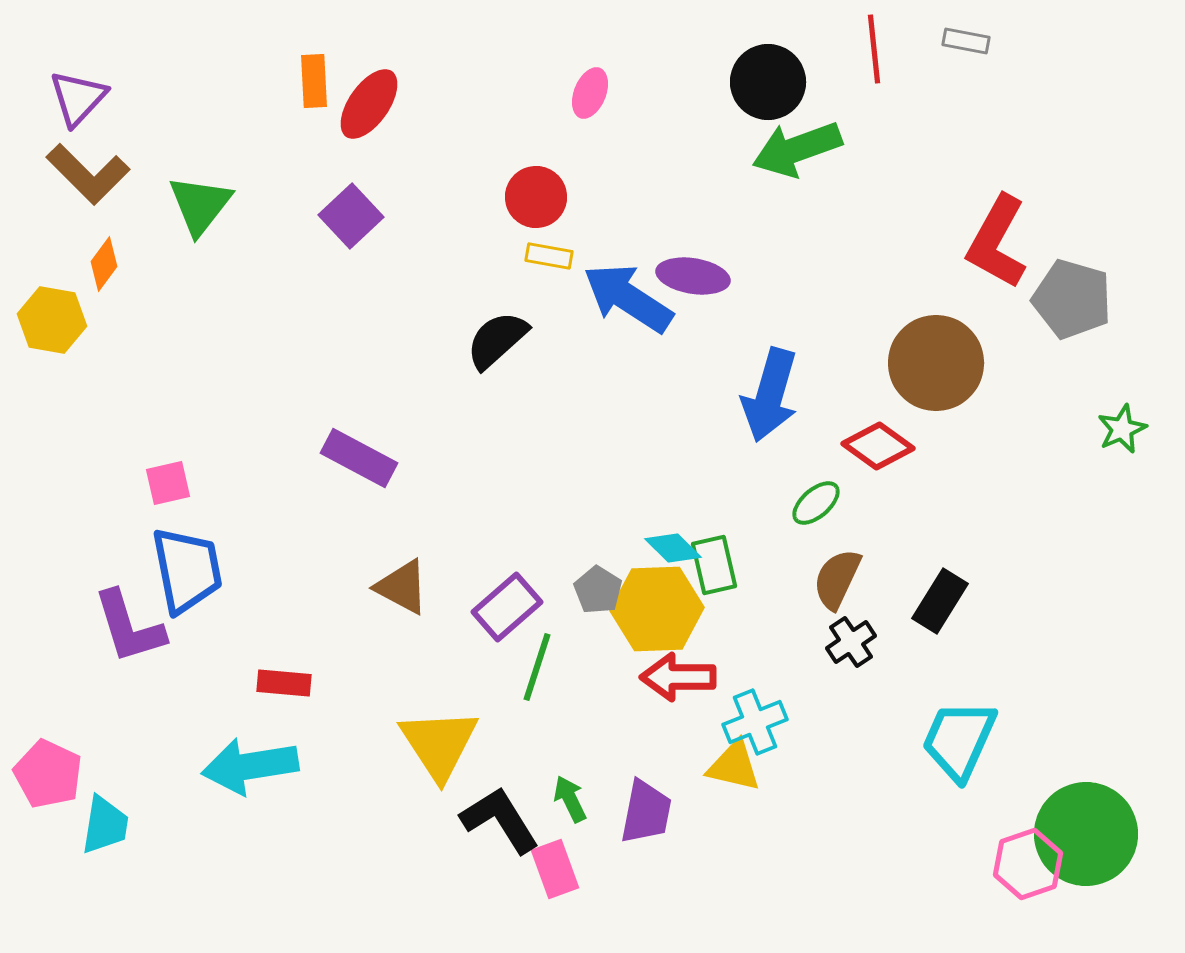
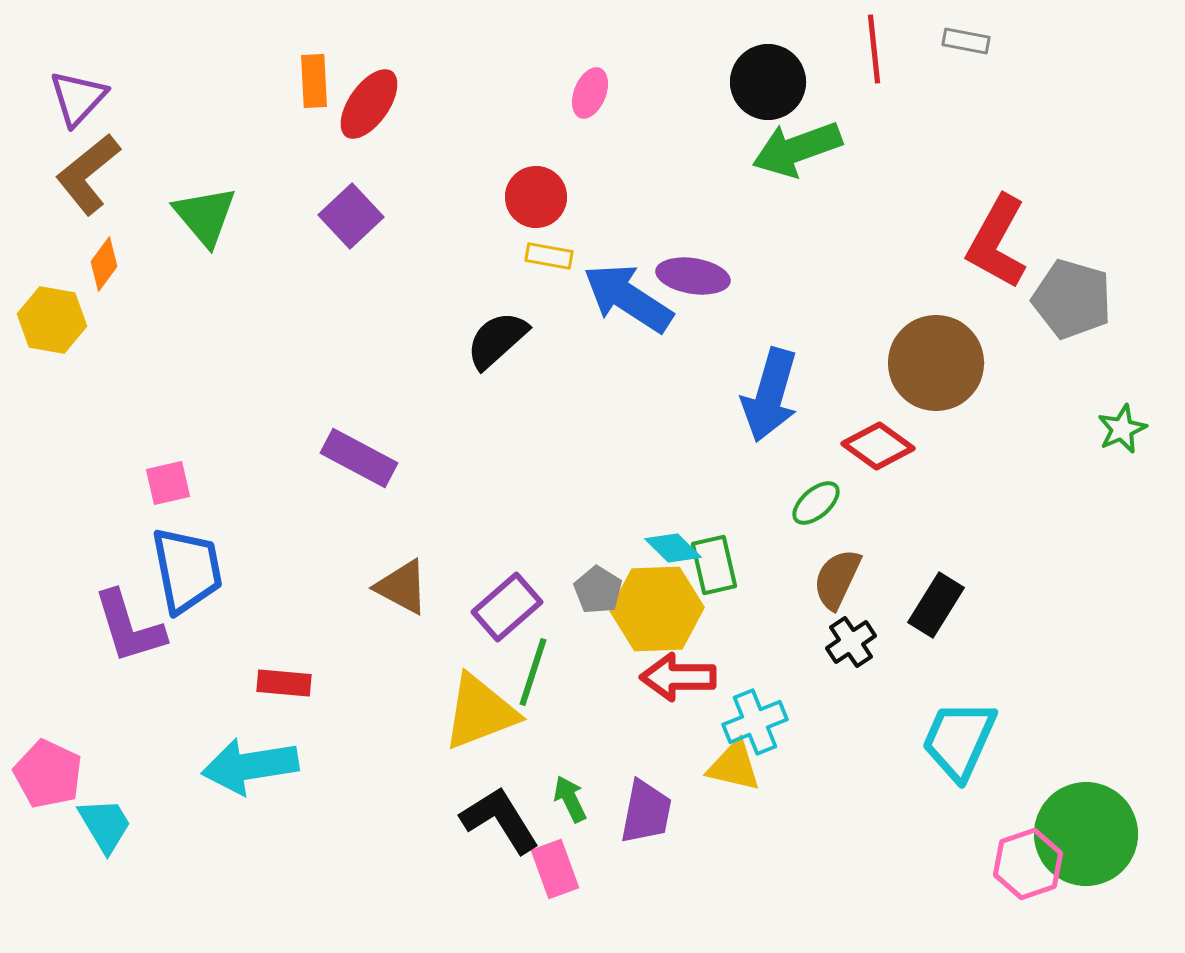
brown L-shape at (88, 174): rotated 96 degrees clockwise
green triangle at (200, 205): moved 5 px right, 11 px down; rotated 18 degrees counterclockwise
black rectangle at (940, 601): moved 4 px left, 4 px down
green line at (537, 667): moved 4 px left, 5 px down
yellow triangle at (439, 744): moved 41 px right, 32 px up; rotated 42 degrees clockwise
cyan trapezoid at (105, 825): rotated 40 degrees counterclockwise
